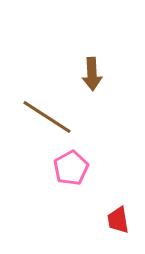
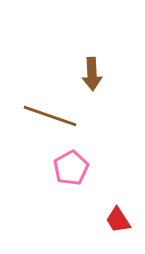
brown line: moved 3 px right, 1 px up; rotated 14 degrees counterclockwise
red trapezoid: rotated 24 degrees counterclockwise
